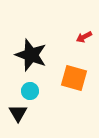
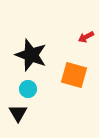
red arrow: moved 2 px right
orange square: moved 3 px up
cyan circle: moved 2 px left, 2 px up
